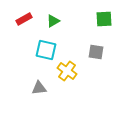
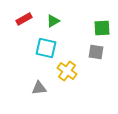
green square: moved 2 px left, 9 px down
cyan square: moved 2 px up
